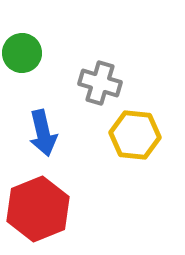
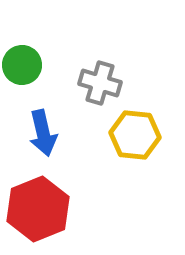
green circle: moved 12 px down
